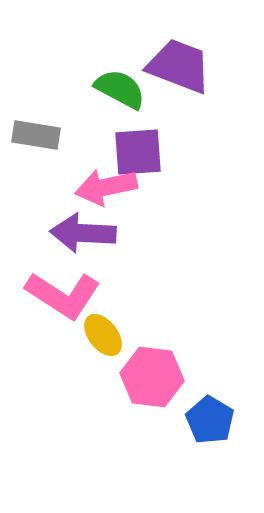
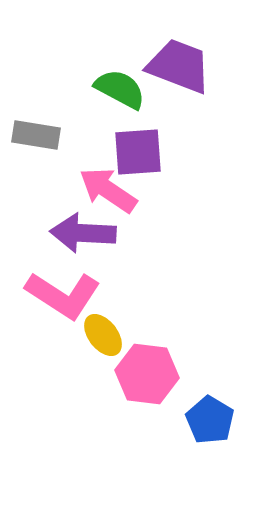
pink arrow: moved 2 px right, 3 px down; rotated 46 degrees clockwise
pink hexagon: moved 5 px left, 3 px up
